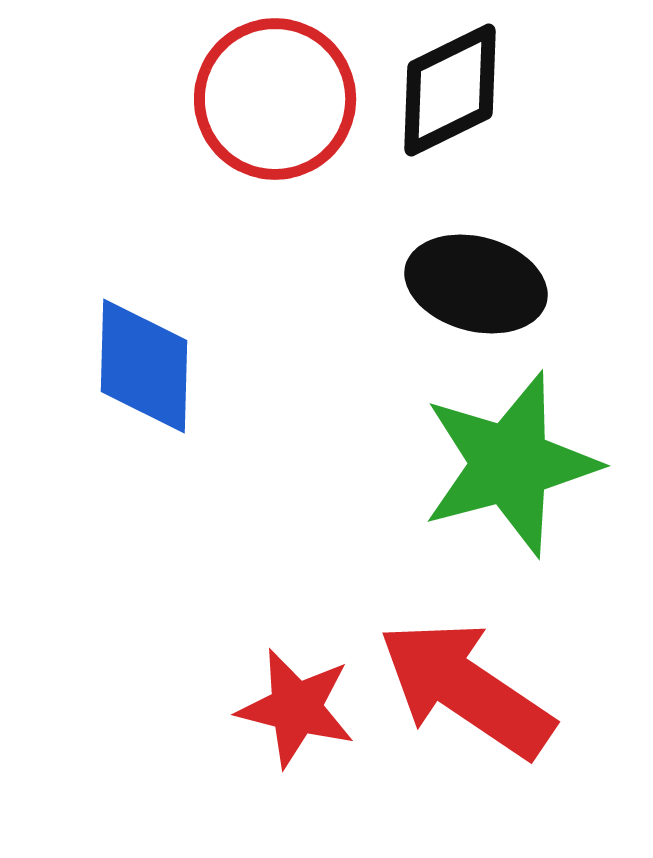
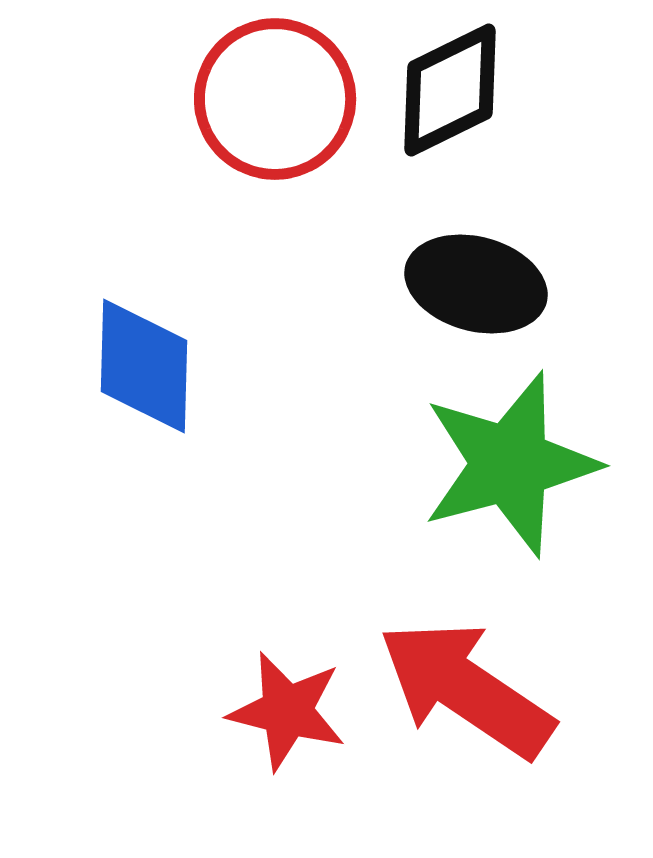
red star: moved 9 px left, 3 px down
